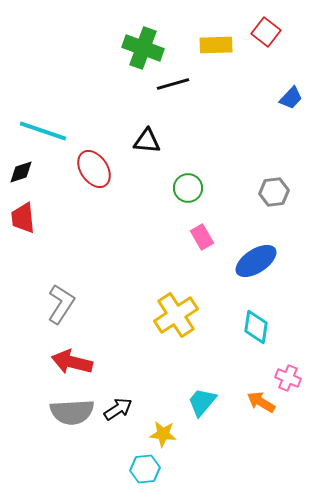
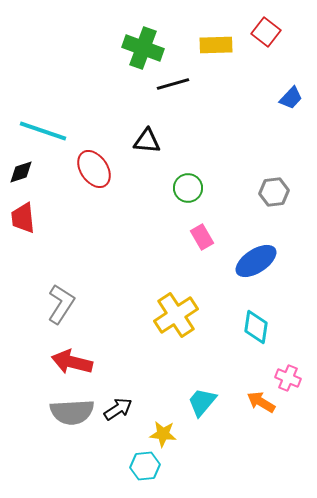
cyan hexagon: moved 3 px up
